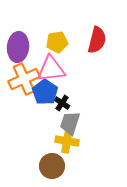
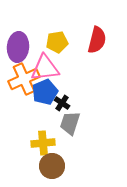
pink triangle: moved 6 px left, 1 px up
blue pentagon: rotated 15 degrees clockwise
yellow cross: moved 24 px left, 2 px down; rotated 15 degrees counterclockwise
